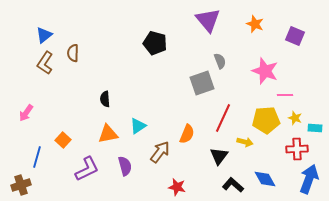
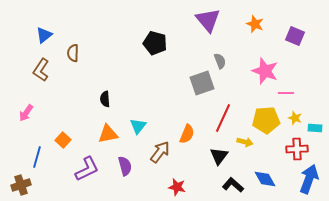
brown L-shape: moved 4 px left, 7 px down
pink line: moved 1 px right, 2 px up
cyan triangle: rotated 18 degrees counterclockwise
